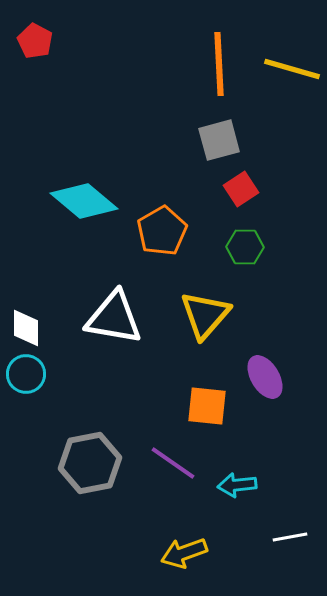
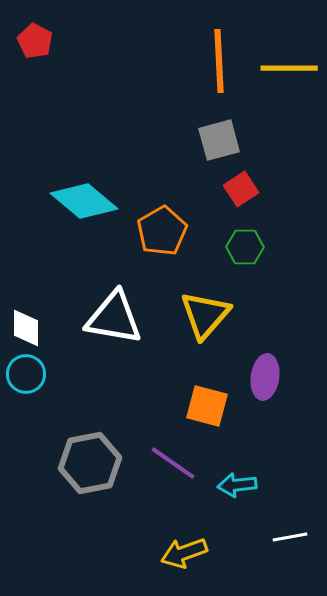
orange line: moved 3 px up
yellow line: moved 3 px left, 1 px up; rotated 16 degrees counterclockwise
purple ellipse: rotated 39 degrees clockwise
orange square: rotated 9 degrees clockwise
